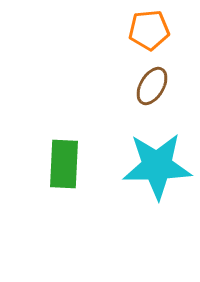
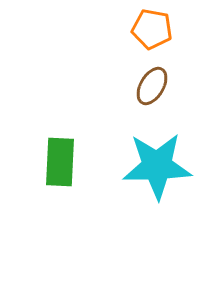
orange pentagon: moved 3 px right, 1 px up; rotated 15 degrees clockwise
green rectangle: moved 4 px left, 2 px up
